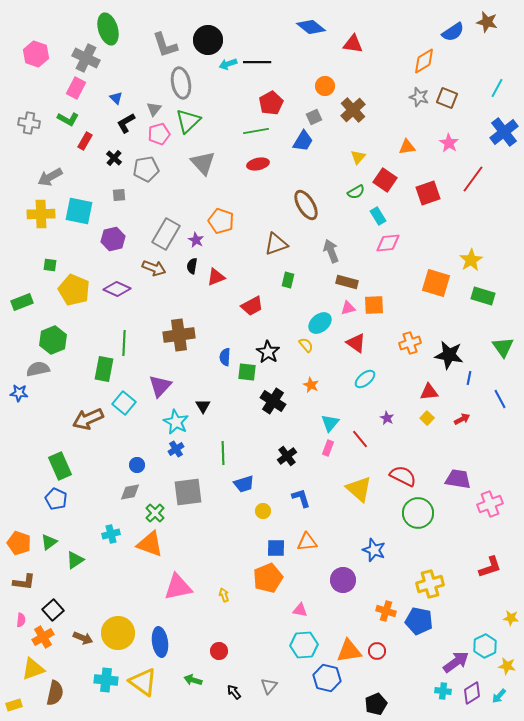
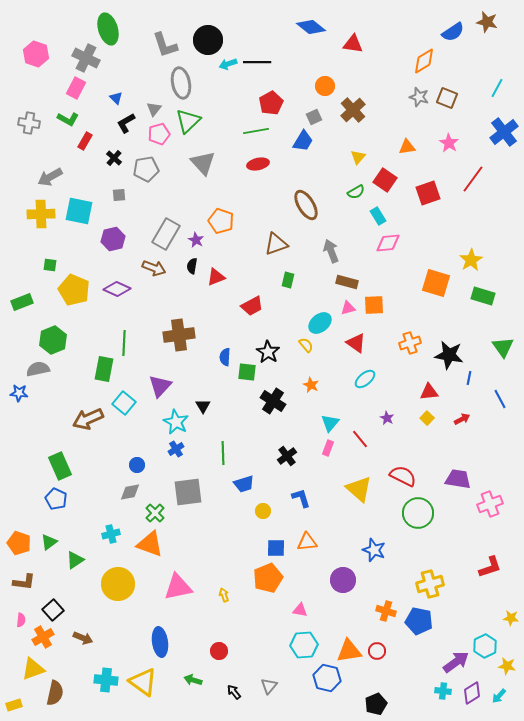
yellow circle at (118, 633): moved 49 px up
